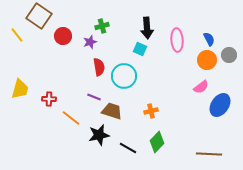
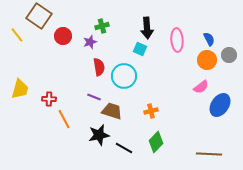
orange line: moved 7 px left, 1 px down; rotated 24 degrees clockwise
green diamond: moved 1 px left
black line: moved 4 px left
